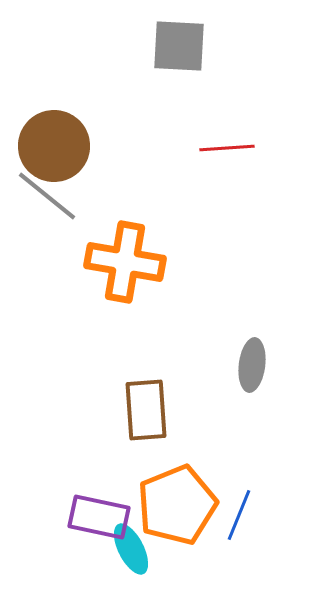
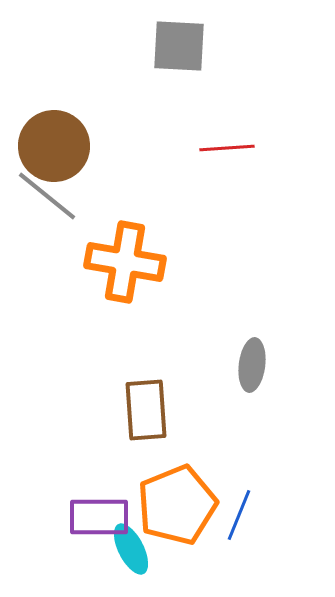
purple rectangle: rotated 12 degrees counterclockwise
